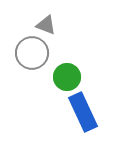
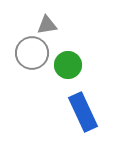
gray triangle: moved 1 px right; rotated 30 degrees counterclockwise
green circle: moved 1 px right, 12 px up
